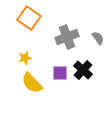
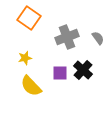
yellow semicircle: moved 1 px left, 3 px down
